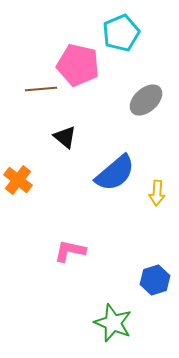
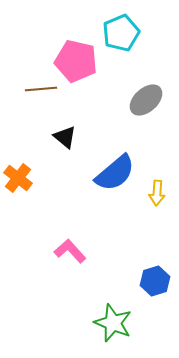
pink pentagon: moved 2 px left, 4 px up
orange cross: moved 2 px up
pink L-shape: rotated 36 degrees clockwise
blue hexagon: moved 1 px down
